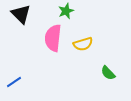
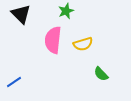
pink semicircle: moved 2 px down
green semicircle: moved 7 px left, 1 px down
